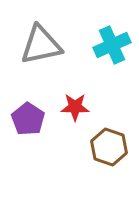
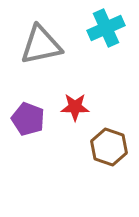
cyan cross: moved 6 px left, 17 px up
purple pentagon: rotated 12 degrees counterclockwise
